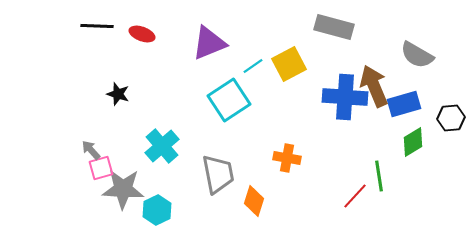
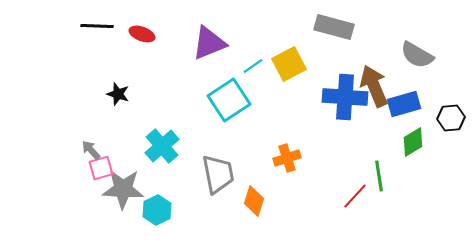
orange cross: rotated 28 degrees counterclockwise
